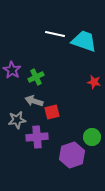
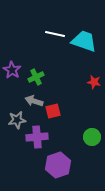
red square: moved 1 px right, 1 px up
purple hexagon: moved 14 px left, 10 px down
